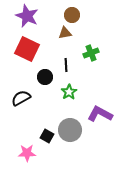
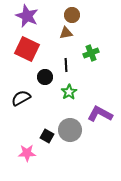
brown triangle: moved 1 px right
